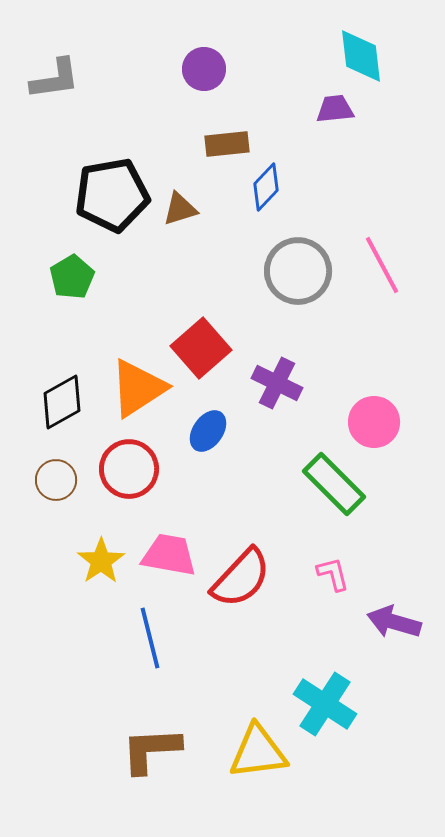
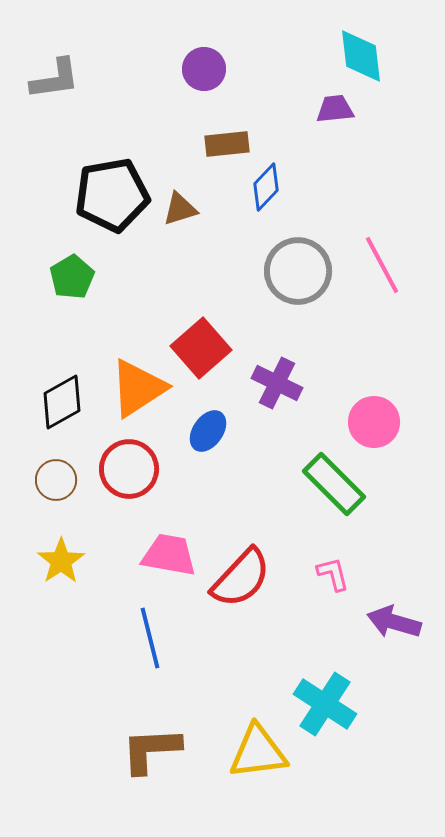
yellow star: moved 40 px left
